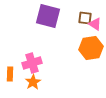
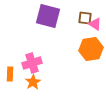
orange hexagon: moved 1 px down
